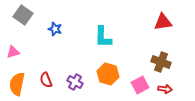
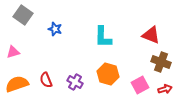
red triangle: moved 12 px left, 13 px down; rotated 30 degrees clockwise
orange semicircle: rotated 60 degrees clockwise
red arrow: rotated 24 degrees counterclockwise
